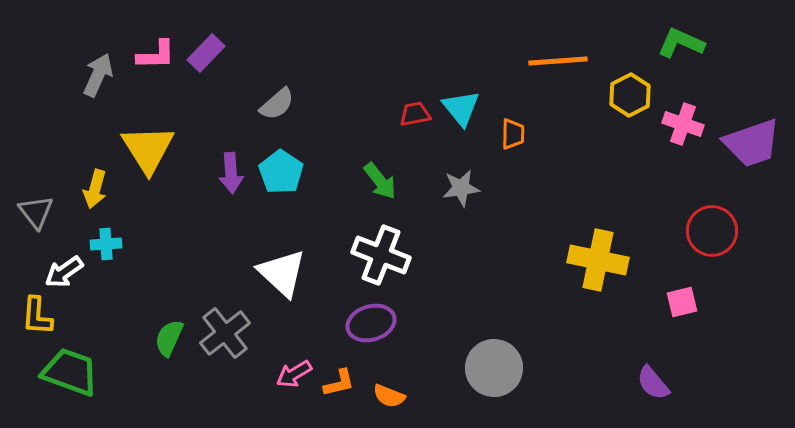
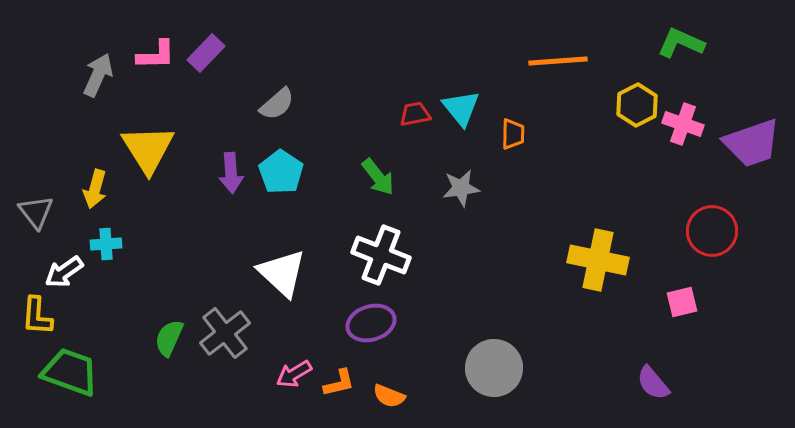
yellow hexagon: moved 7 px right, 10 px down
green arrow: moved 2 px left, 4 px up
